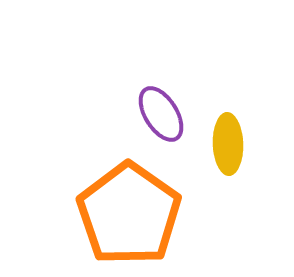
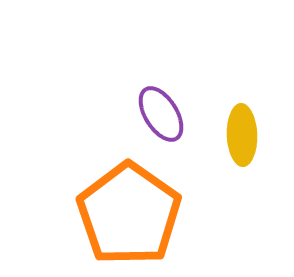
yellow ellipse: moved 14 px right, 9 px up
